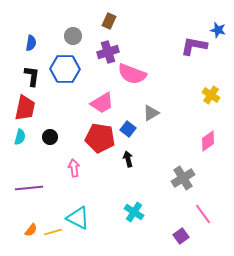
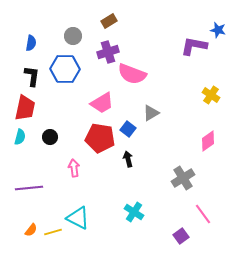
brown rectangle: rotated 35 degrees clockwise
